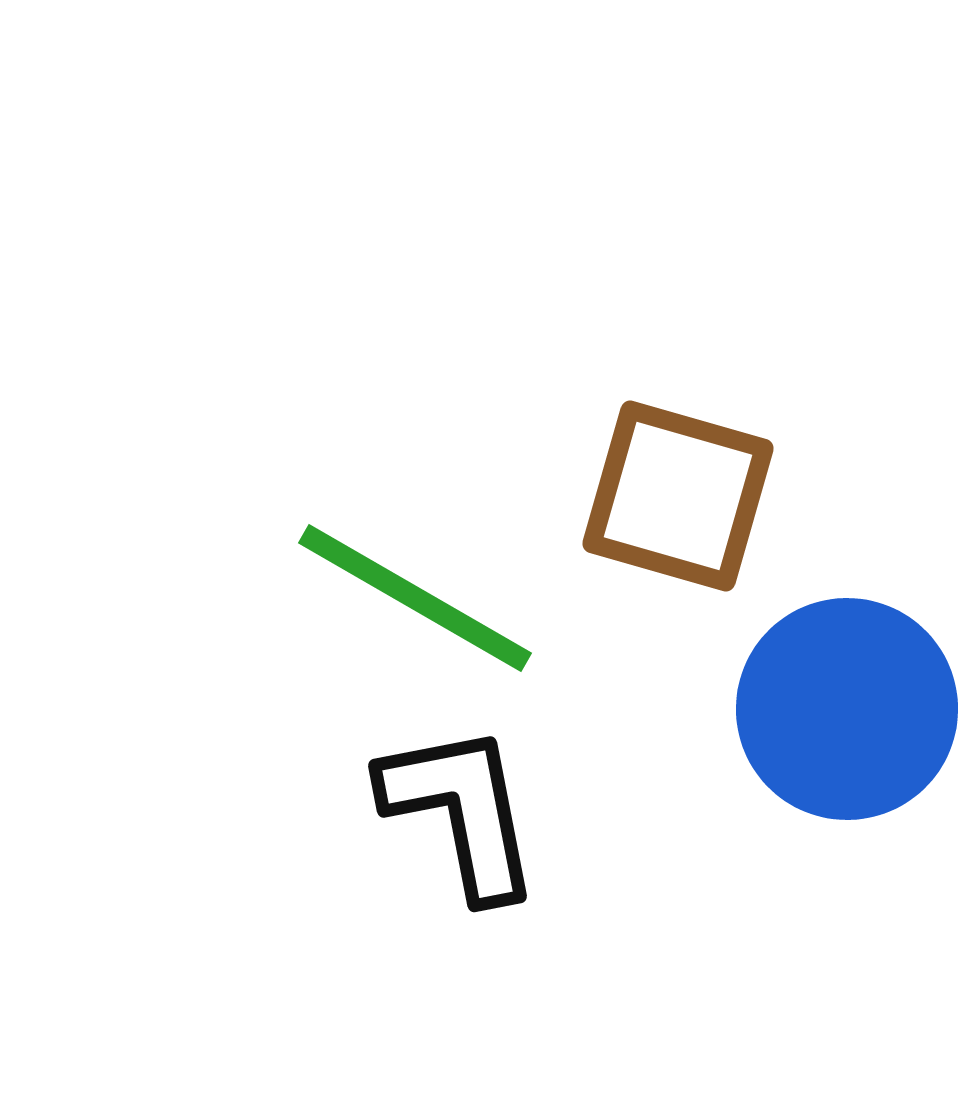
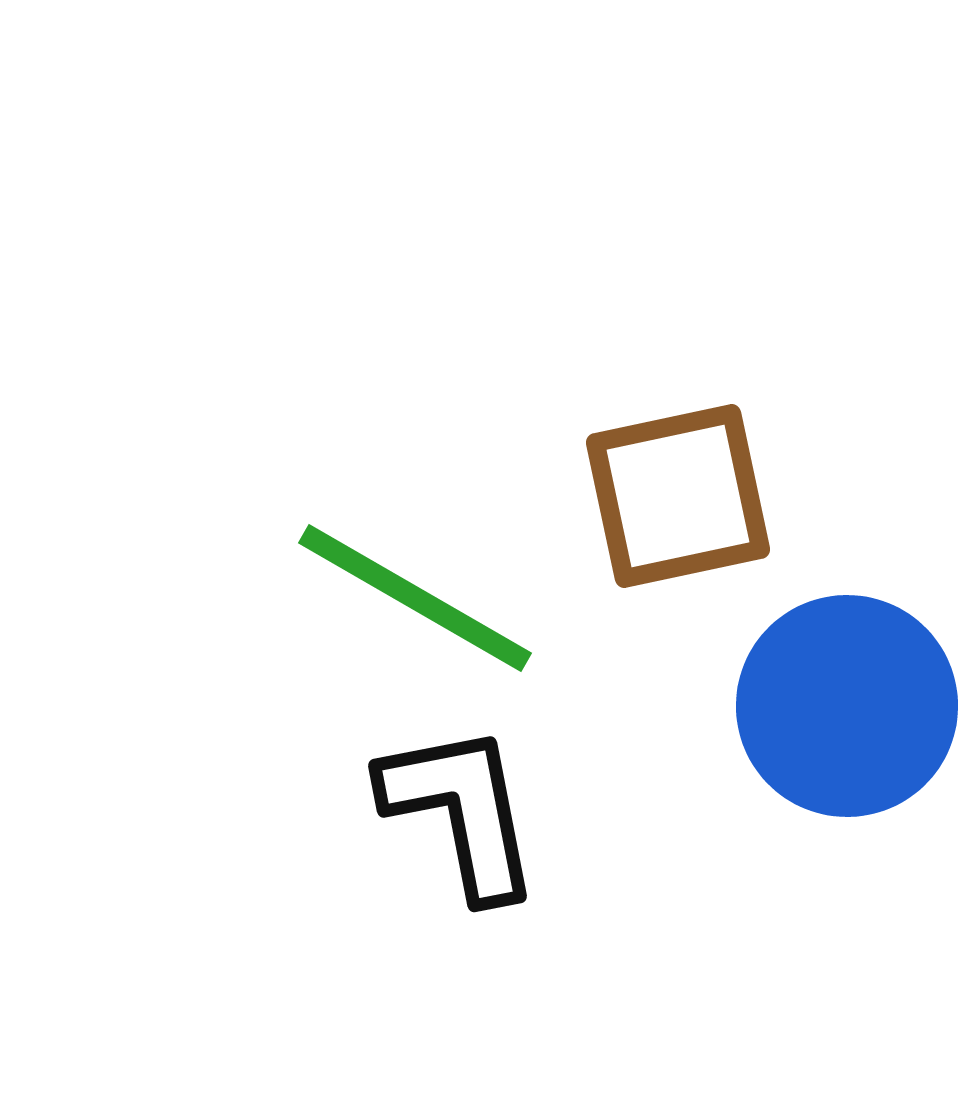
brown square: rotated 28 degrees counterclockwise
blue circle: moved 3 px up
